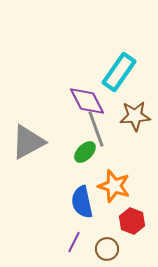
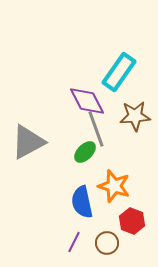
brown circle: moved 6 px up
